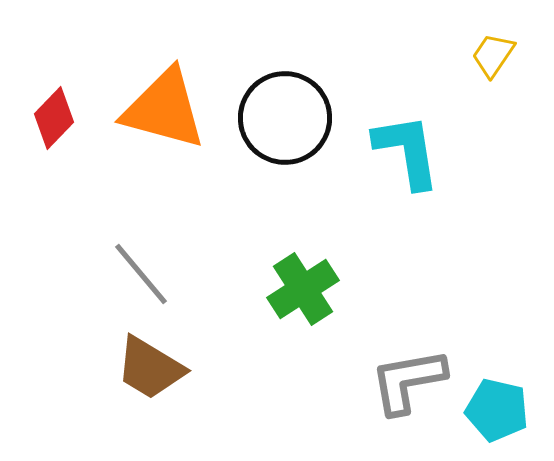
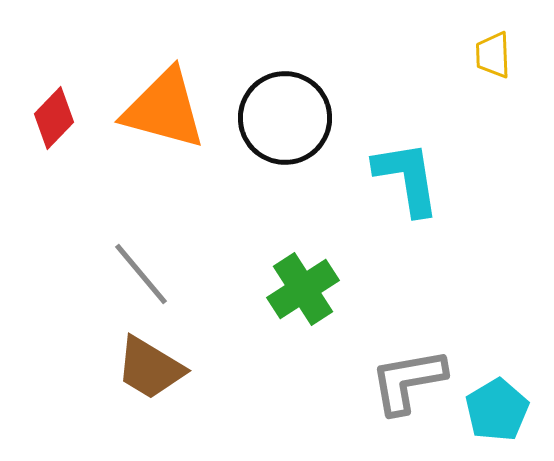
yellow trapezoid: rotated 36 degrees counterclockwise
cyan L-shape: moved 27 px down
cyan pentagon: rotated 28 degrees clockwise
